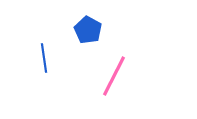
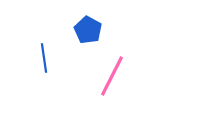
pink line: moved 2 px left
